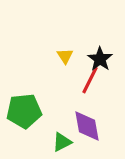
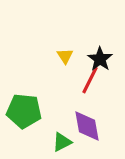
green pentagon: rotated 12 degrees clockwise
